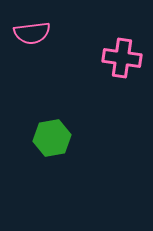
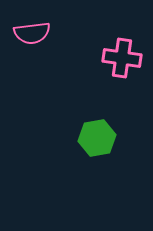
green hexagon: moved 45 px right
